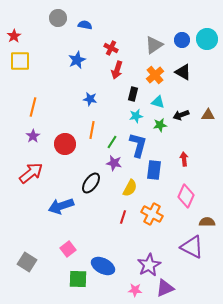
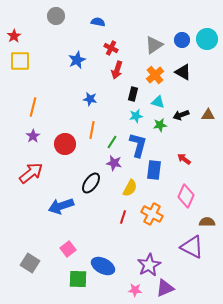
gray circle at (58, 18): moved 2 px left, 2 px up
blue semicircle at (85, 25): moved 13 px right, 3 px up
red arrow at (184, 159): rotated 48 degrees counterclockwise
gray square at (27, 262): moved 3 px right, 1 px down
